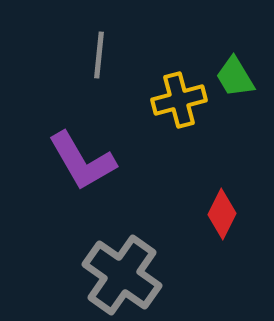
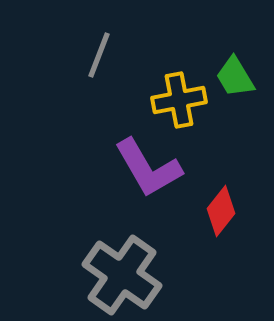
gray line: rotated 15 degrees clockwise
yellow cross: rotated 4 degrees clockwise
purple L-shape: moved 66 px right, 7 px down
red diamond: moved 1 px left, 3 px up; rotated 12 degrees clockwise
